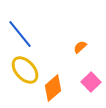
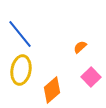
yellow ellipse: moved 4 px left; rotated 52 degrees clockwise
pink square: moved 5 px up
orange diamond: moved 1 px left, 2 px down
